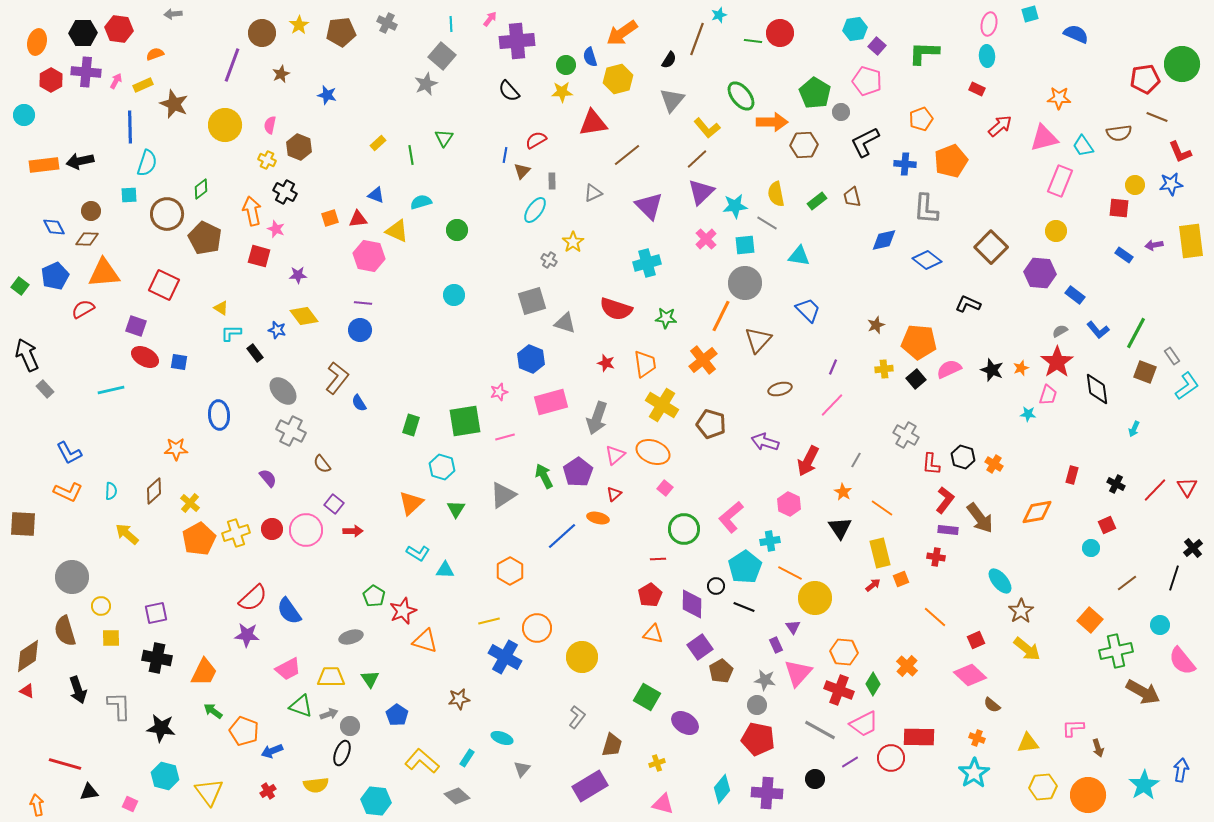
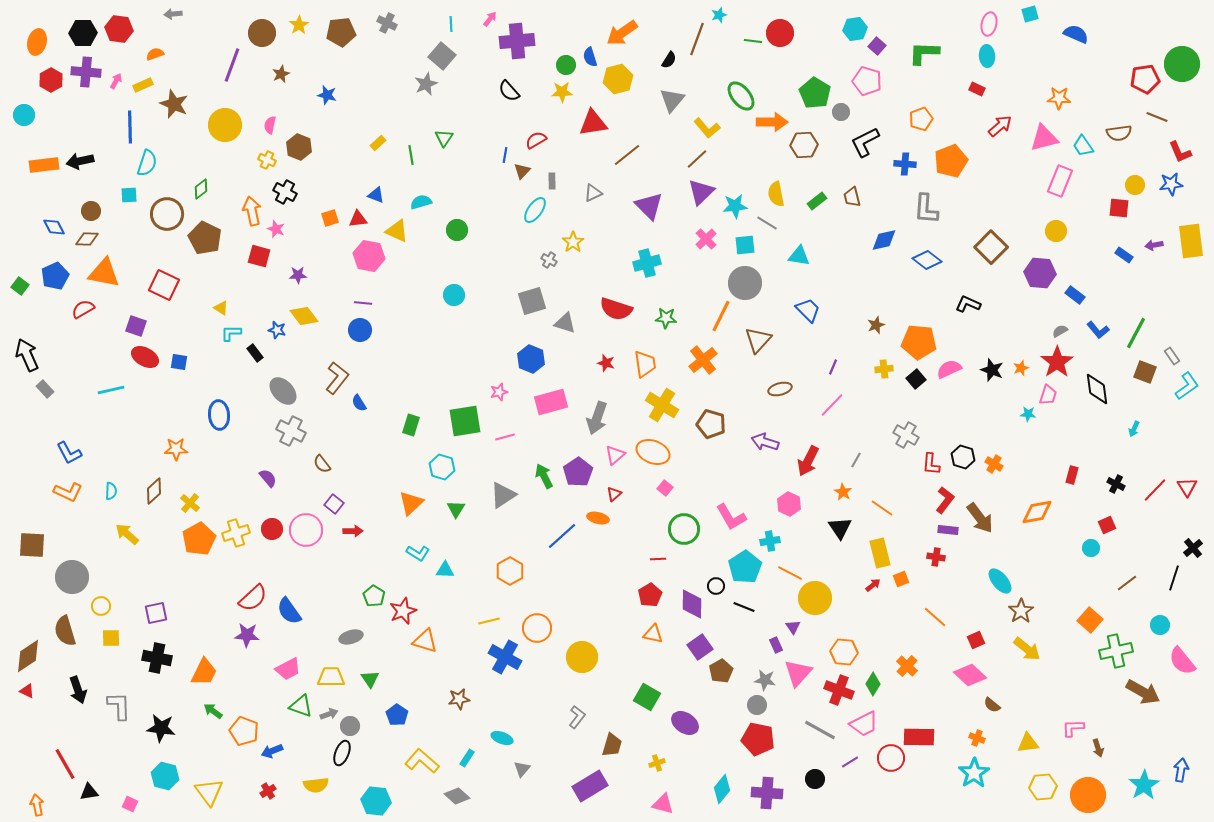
orange triangle at (104, 273): rotated 16 degrees clockwise
pink L-shape at (731, 517): rotated 80 degrees counterclockwise
brown square at (23, 524): moved 9 px right, 21 px down
red line at (65, 764): rotated 44 degrees clockwise
